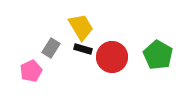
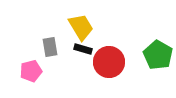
gray rectangle: moved 1 px left, 1 px up; rotated 42 degrees counterclockwise
red circle: moved 3 px left, 5 px down
pink pentagon: rotated 10 degrees clockwise
